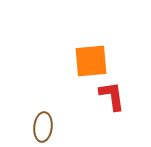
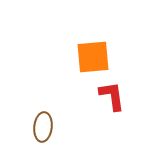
orange square: moved 2 px right, 4 px up
